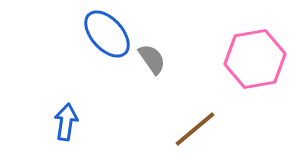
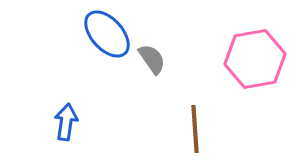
brown line: rotated 54 degrees counterclockwise
